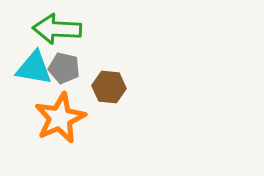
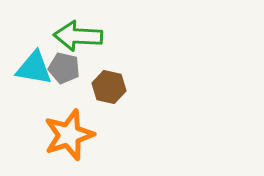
green arrow: moved 21 px right, 7 px down
brown hexagon: rotated 8 degrees clockwise
orange star: moved 9 px right, 17 px down; rotated 6 degrees clockwise
